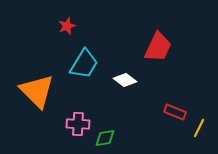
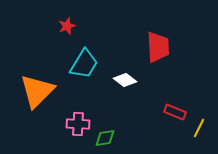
red trapezoid: rotated 28 degrees counterclockwise
orange triangle: rotated 30 degrees clockwise
